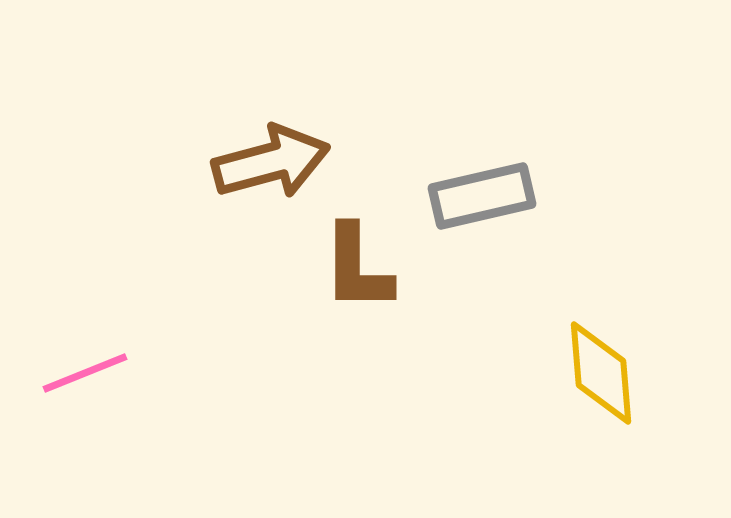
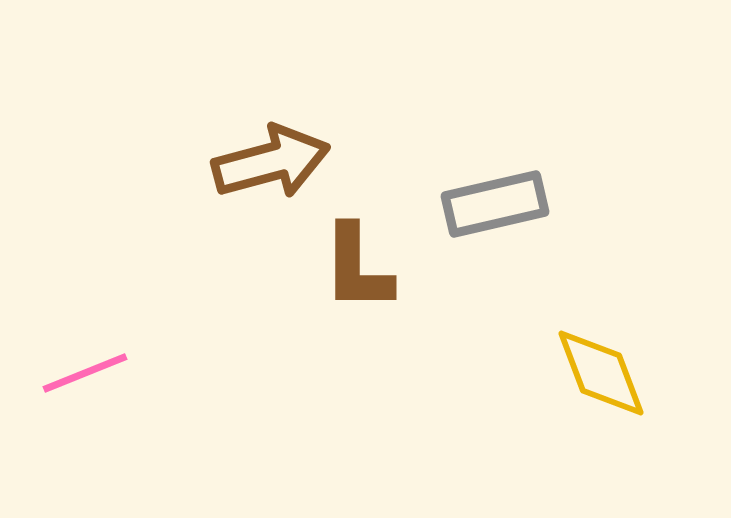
gray rectangle: moved 13 px right, 8 px down
yellow diamond: rotated 16 degrees counterclockwise
